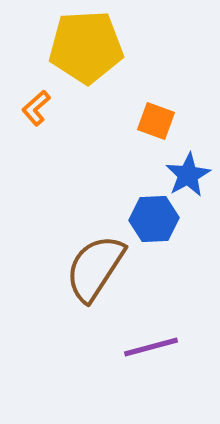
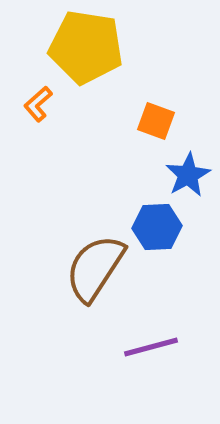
yellow pentagon: rotated 12 degrees clockwise
orange L-shape: moved 2 px right, 4 px up
blue hexagon: moved 3 px right, 8 px down
